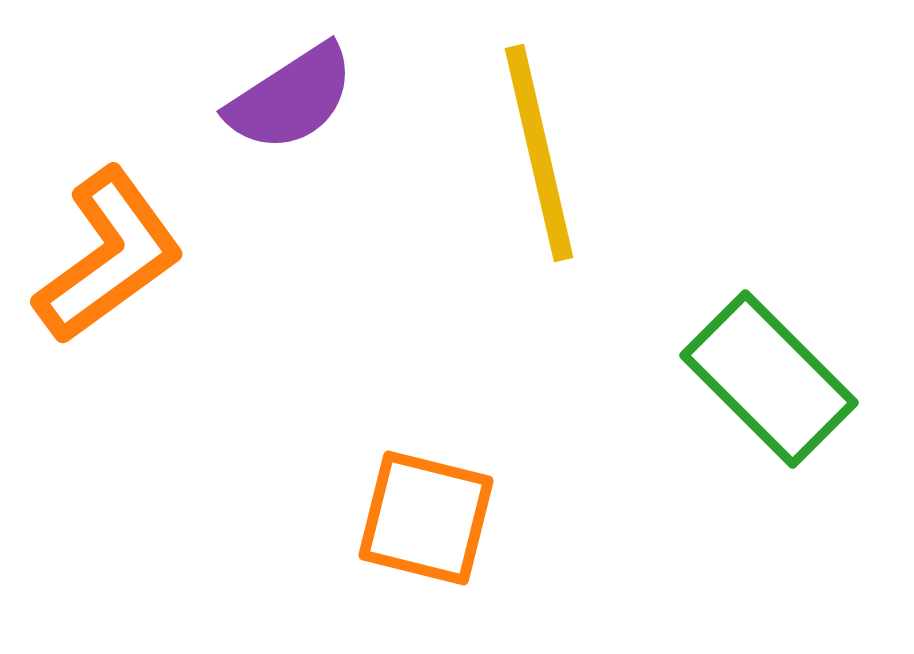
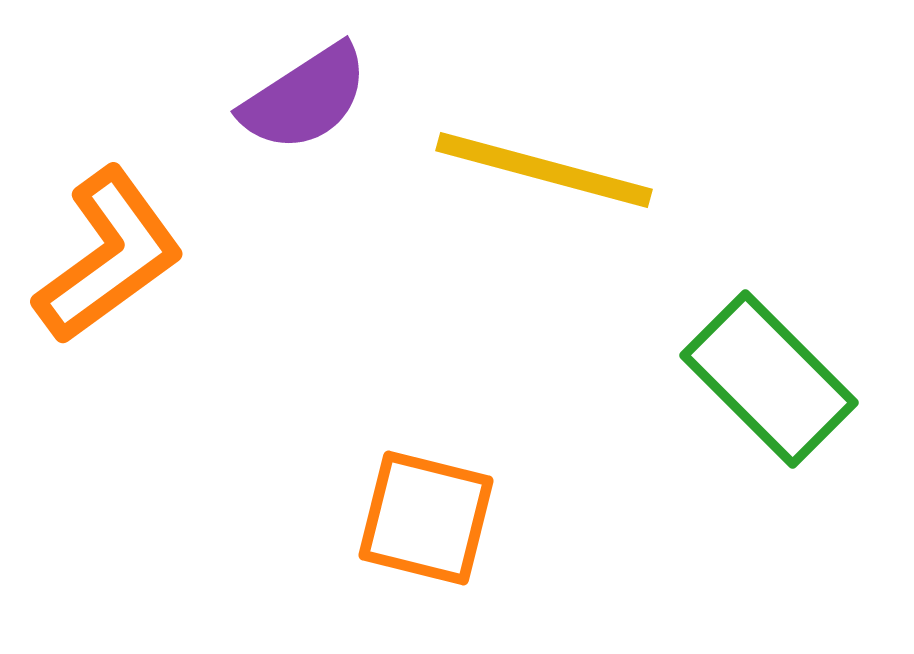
purple semicircle: moved 14 px right
yellow line: moved 5 px right, 17 px down; rotated 62 degrees counterclockwise
